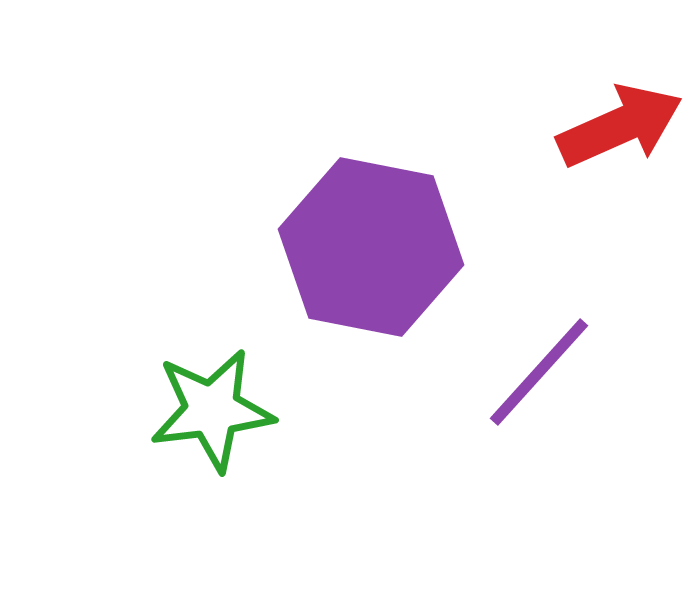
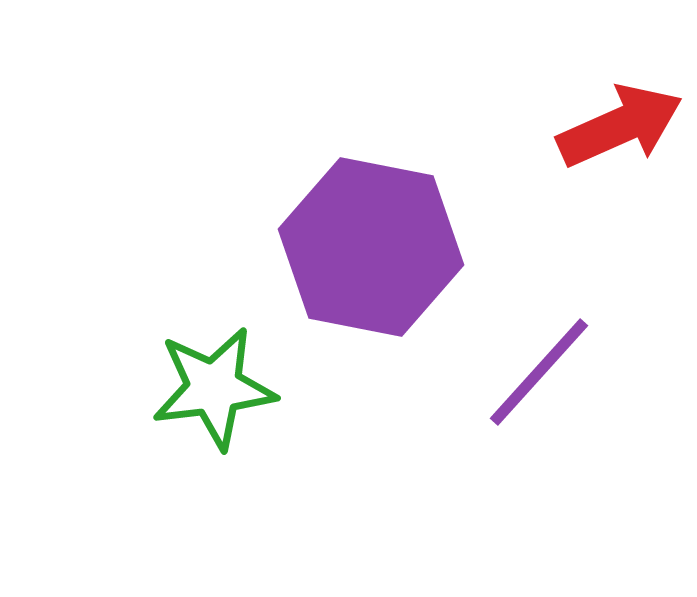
green star: moved 2 px right, 22 px up
